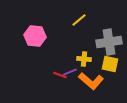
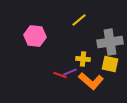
gray cross: moved 1 px right
yellow cross: moved 1 px left
